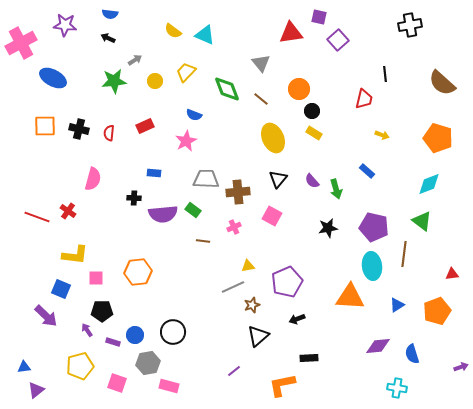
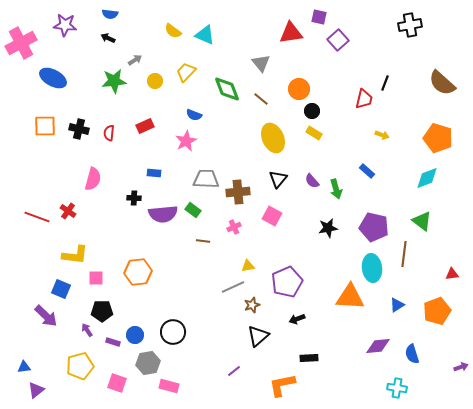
black line at (385, 74): moved 9 px down; rotated 28 degrees clockwise
cyan diamond at (429, 184): moved 2 px left, 6 px up
cyan ellipse at (372, 266): moved 2 px down
